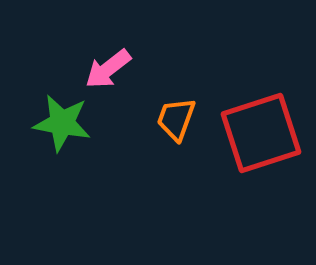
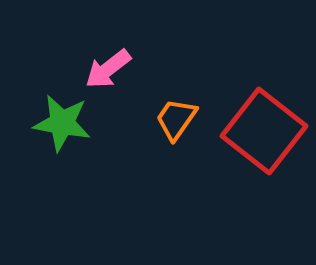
orange trapezoid: rotated 15 degrees clockwise
red square: moved 3 px right, 2 px up; rotated 34 degrees counterclockwise
